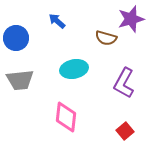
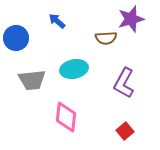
brown semicircle: rotated 20 degrees counterclockwise
gray trapezoid: moved 12 px right
